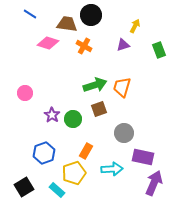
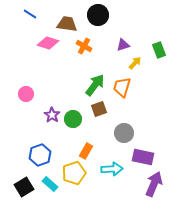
black circle: moved 7 px right
yellow arrow: moved 37 px down; rotated 16 degrees clockwise
green arrow: rotated 35 degrees counterclockwise
pink circle: moved 1 px right, 1 px down
blue hexagon: moved 4 px left, 2 px down
purple arrow: moved 1 px down
cyan rectangle: moved 7 px left, 6 px up
